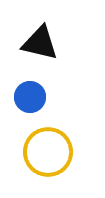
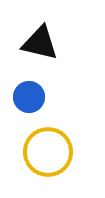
blue circle: moved 1 px left
